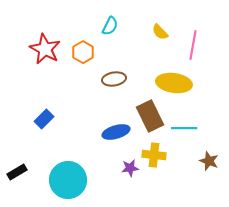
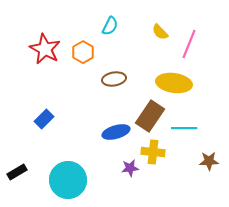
pink line: moved 4 px left, 1 px up; rotated 12 degrees clockwise
brown rectangle: rotated 60 degrees clockwise
yellow cross: moved 1 px left, 3 px up
brown star: rotated 24 degrees counterclockwise
